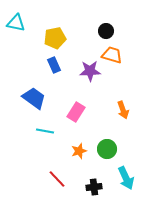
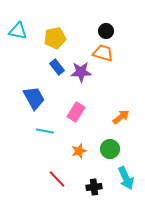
cyan triangle: moved 2 px right, 8 px down
orange trapezoid: moved 9 px left, 2 px up
blue rectangle: moved 3 px right, 2 px down; rotated 14 degrees counterclockwise
purple star: moved 9 px left, 1 px down
blue trapezoid: rotated 25 degrees clockwise
orange arrow: moved 2 px left, 7 px down; rotated 108 degrees counterclockwise
green circle: moved 3 px right
